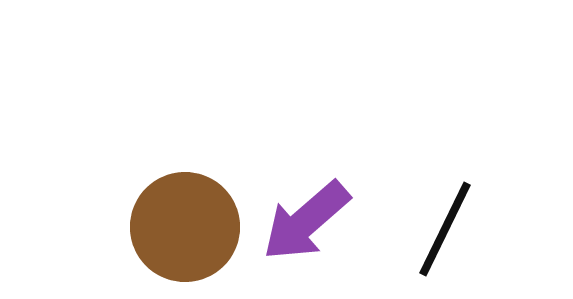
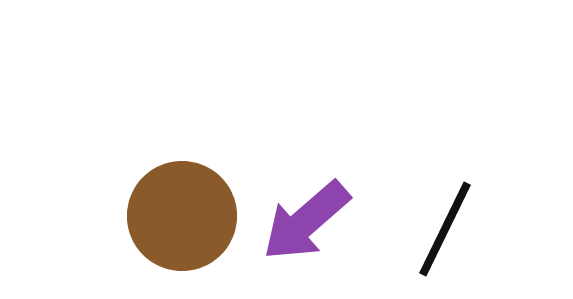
brown circle: moved 3 px left, 11 px up
